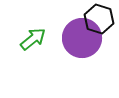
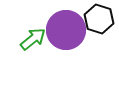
purple circle: moved 16 px left, 8 px up
